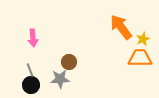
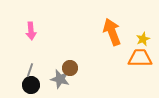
orange arrow: moved 9 px left, 5 px down; rotated 16 degrees clockwise
pink arrow: moved 2 px left, 7 px up
brown circle: moved 1 px right, 6 px down
gray line: rotated 40 degrees clockwise
gray star: rotated 18 degrees clockwise
